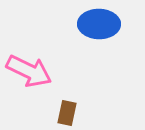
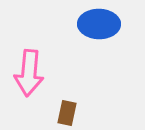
pink arrow: moved 2 px down; rotated 69 degrees clockwise
